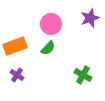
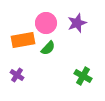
purple star: moved 13 px left, 5 px down
pink circle: moved 5 px left, 1 px up
orange rectangle: moved 8 px right, 6 px up; rotated 10 degrees clockwise
green cross: moved 1 px down
